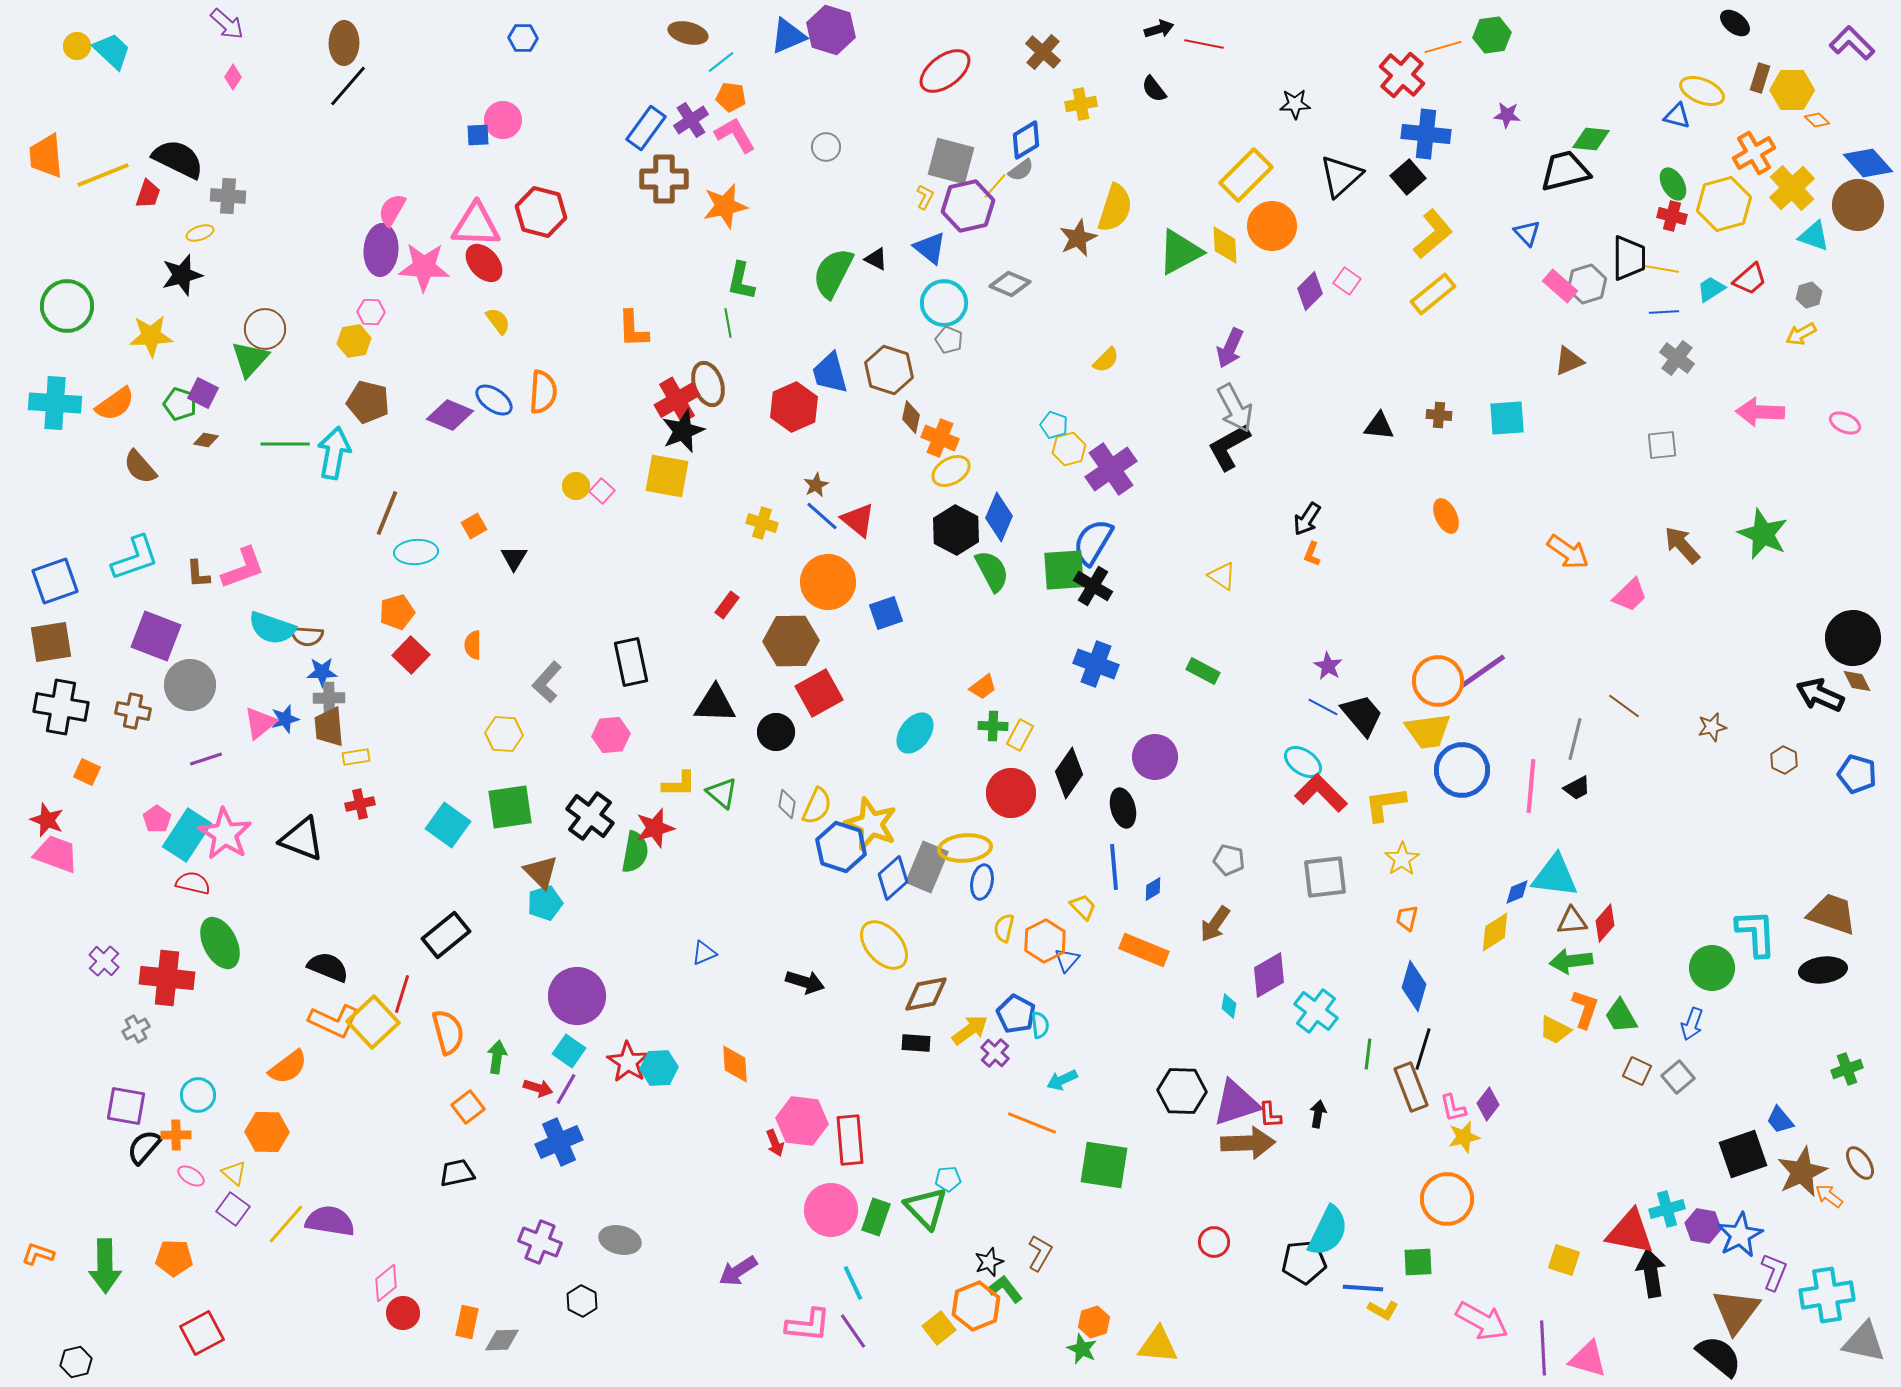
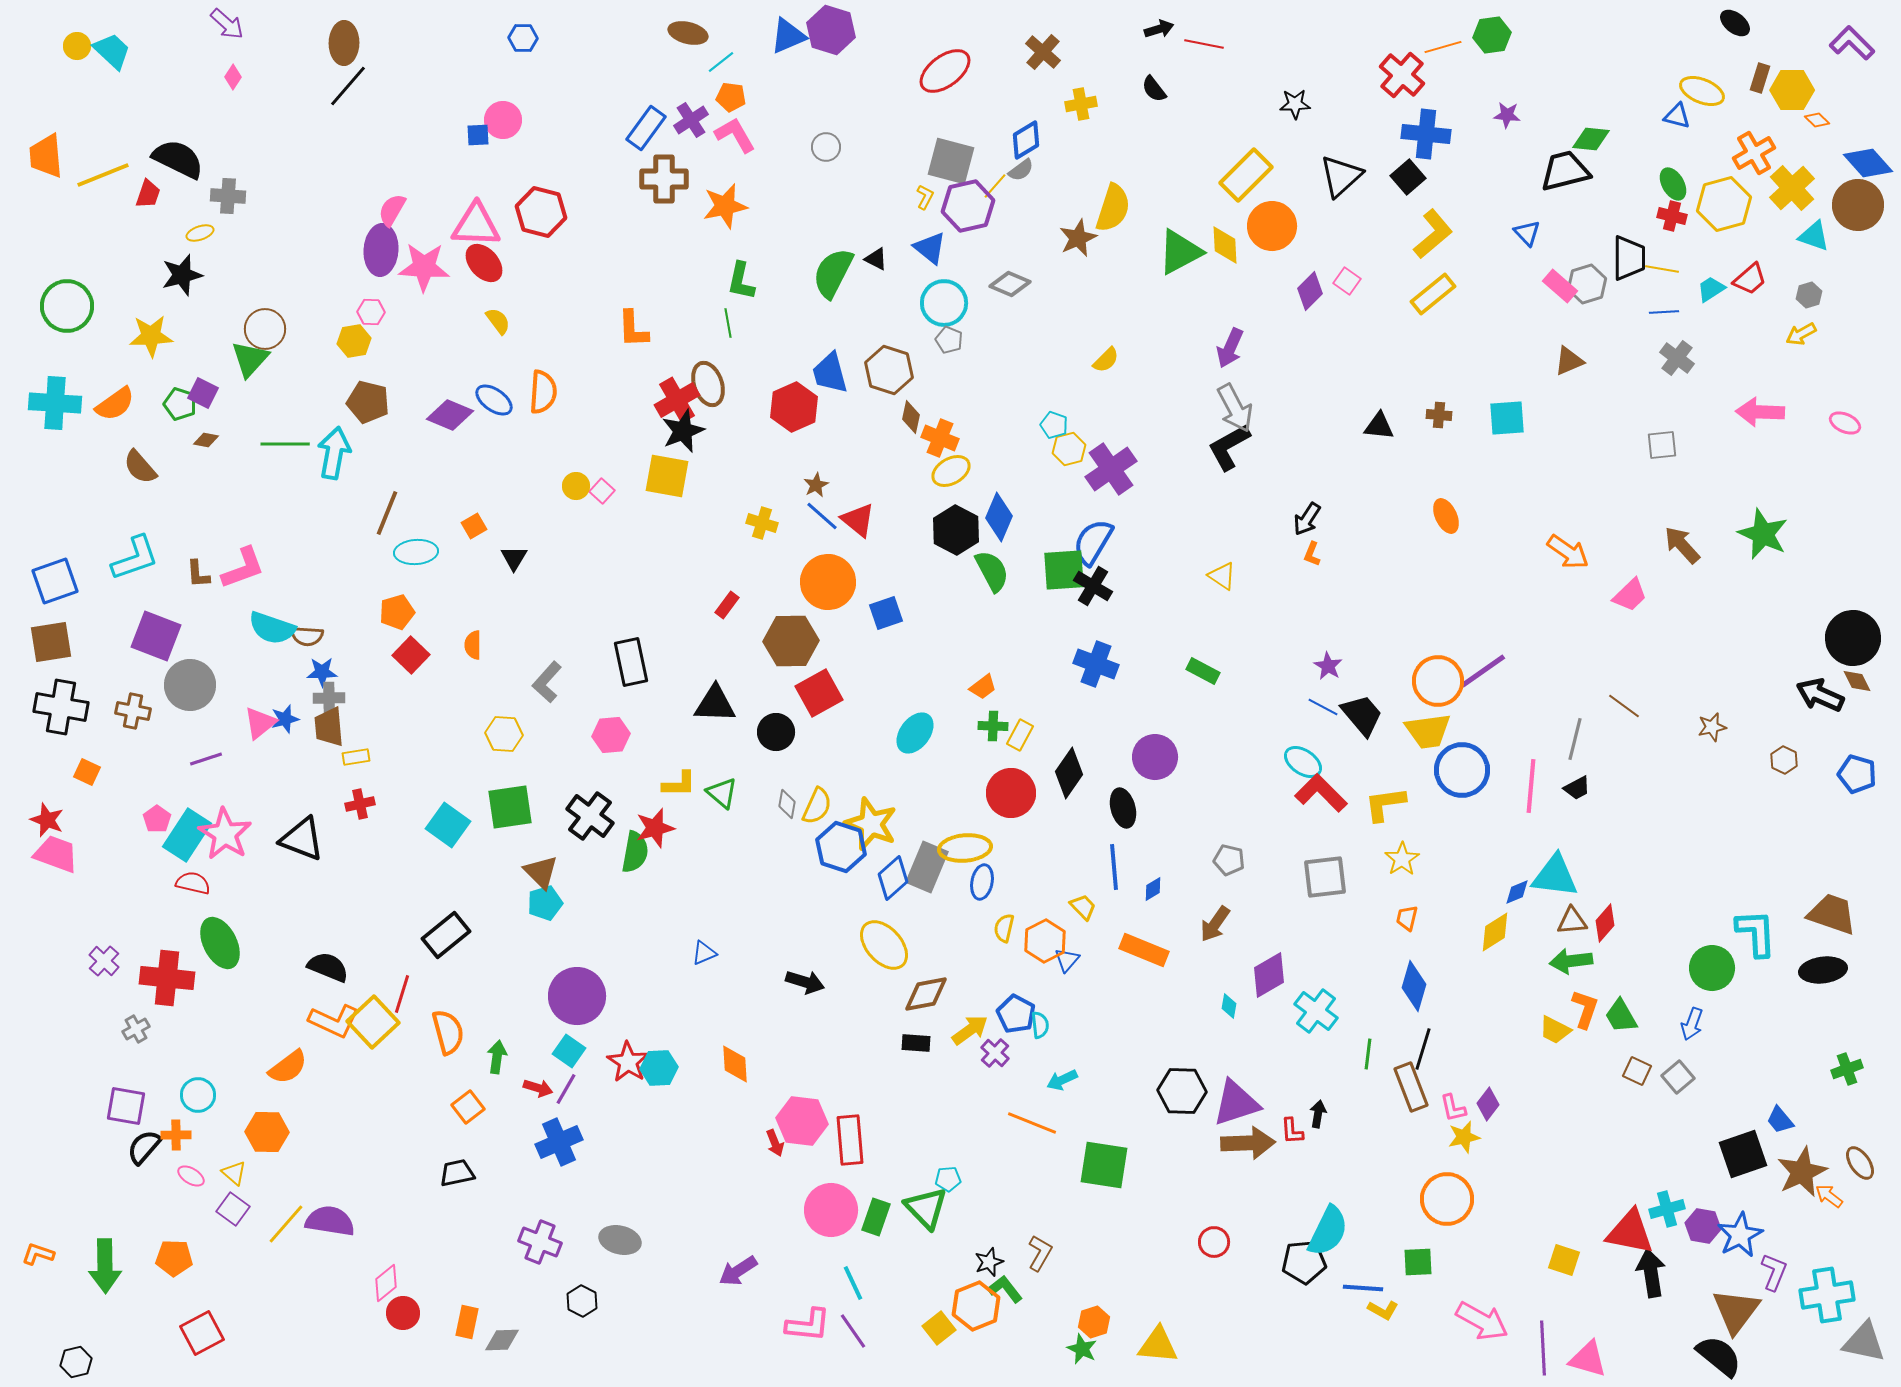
yellow semicircle at (1115, 208): moved 2 px left
red L-shape at (1270, 1115): moved 22 px right, 16 px down
